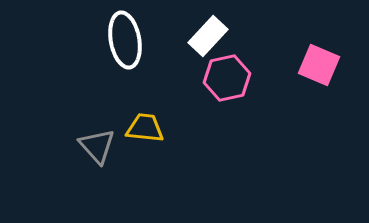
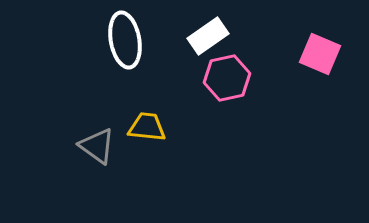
white rectangle: rotated 12 degrees clockwise
pink square: moved 1 px right, 11 px up
yellow trapezoid: moved 2 px right, 1 px up
gray triangle: rotated 12 degrees counterclockwise
